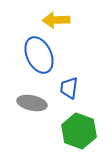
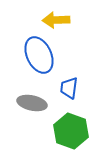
green hexagon: moved 8 px left
